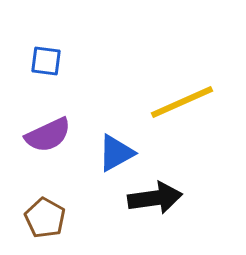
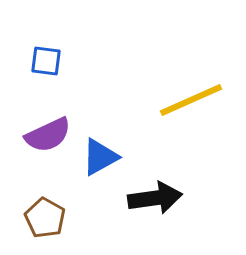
yellow line: moved 9 px right, 2 px up
blue triangle: moved 16 px left, 4 px down
